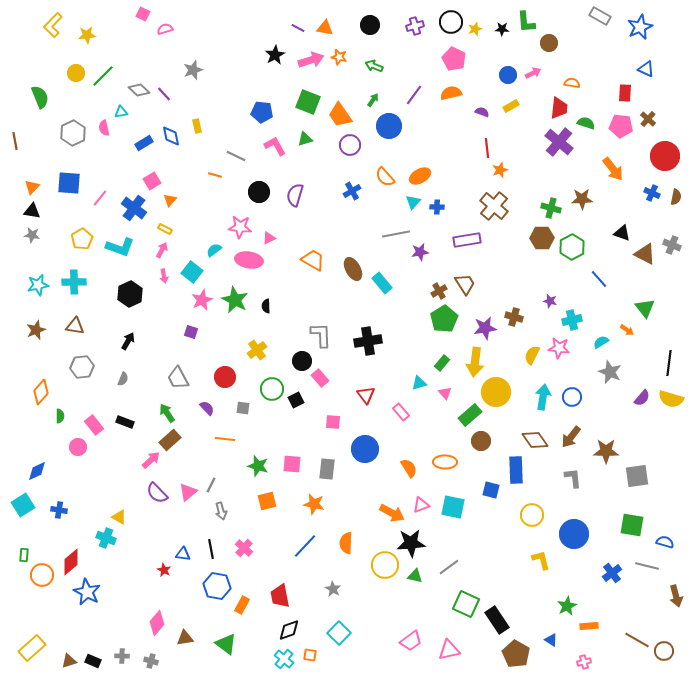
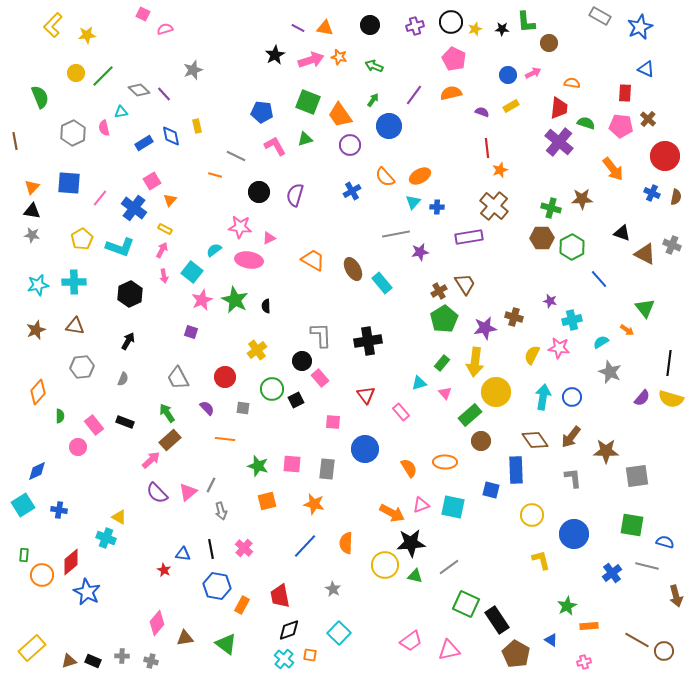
purple rectangle at (467, 240): moved 2 px right, 3 px up
orange diamond at (41, 392): moved 3 px left
